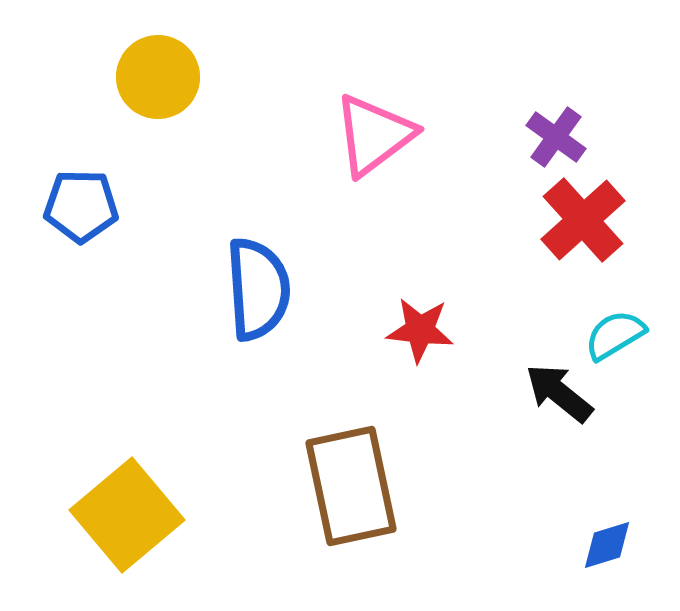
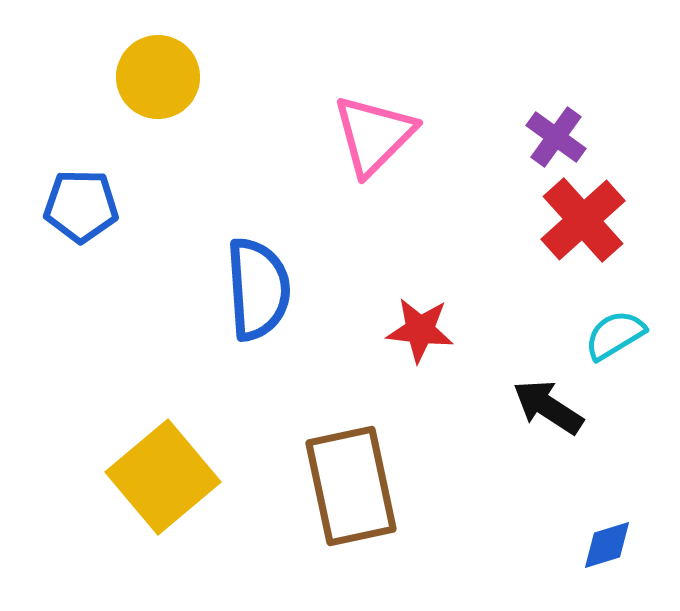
pink triangle: rotated 8 degrees counterclockwise
black arrow: moved 11 px left, 14 px down; rotated 6 degrees counterclockwise
yellow square: moved 36 px right, 38 px up
